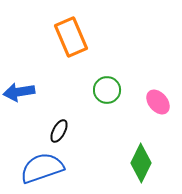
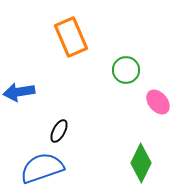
green circle: moved 19 px right, 20 px up
